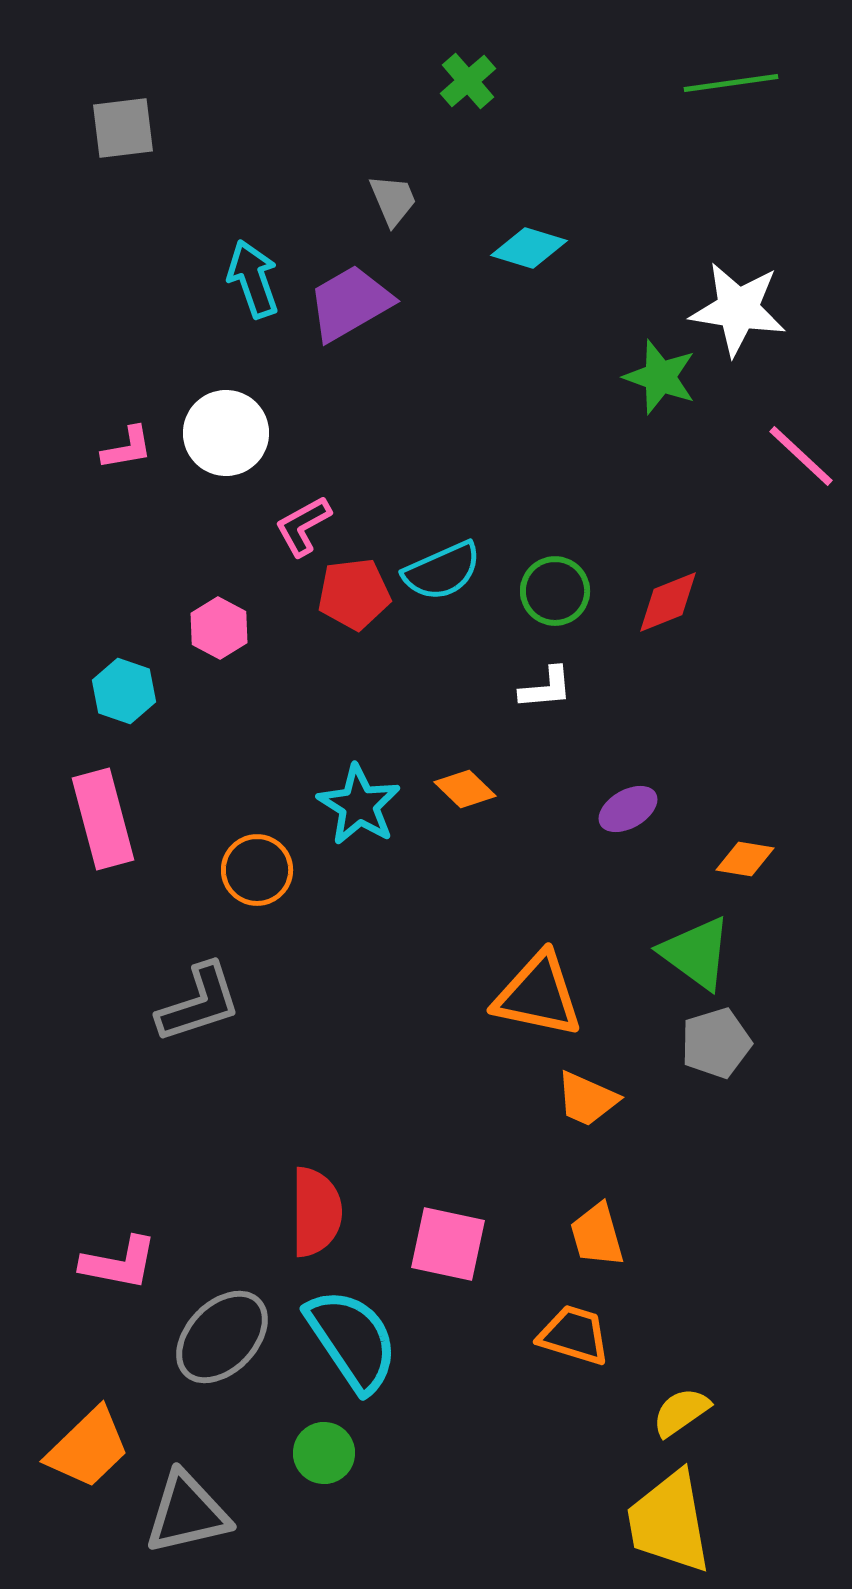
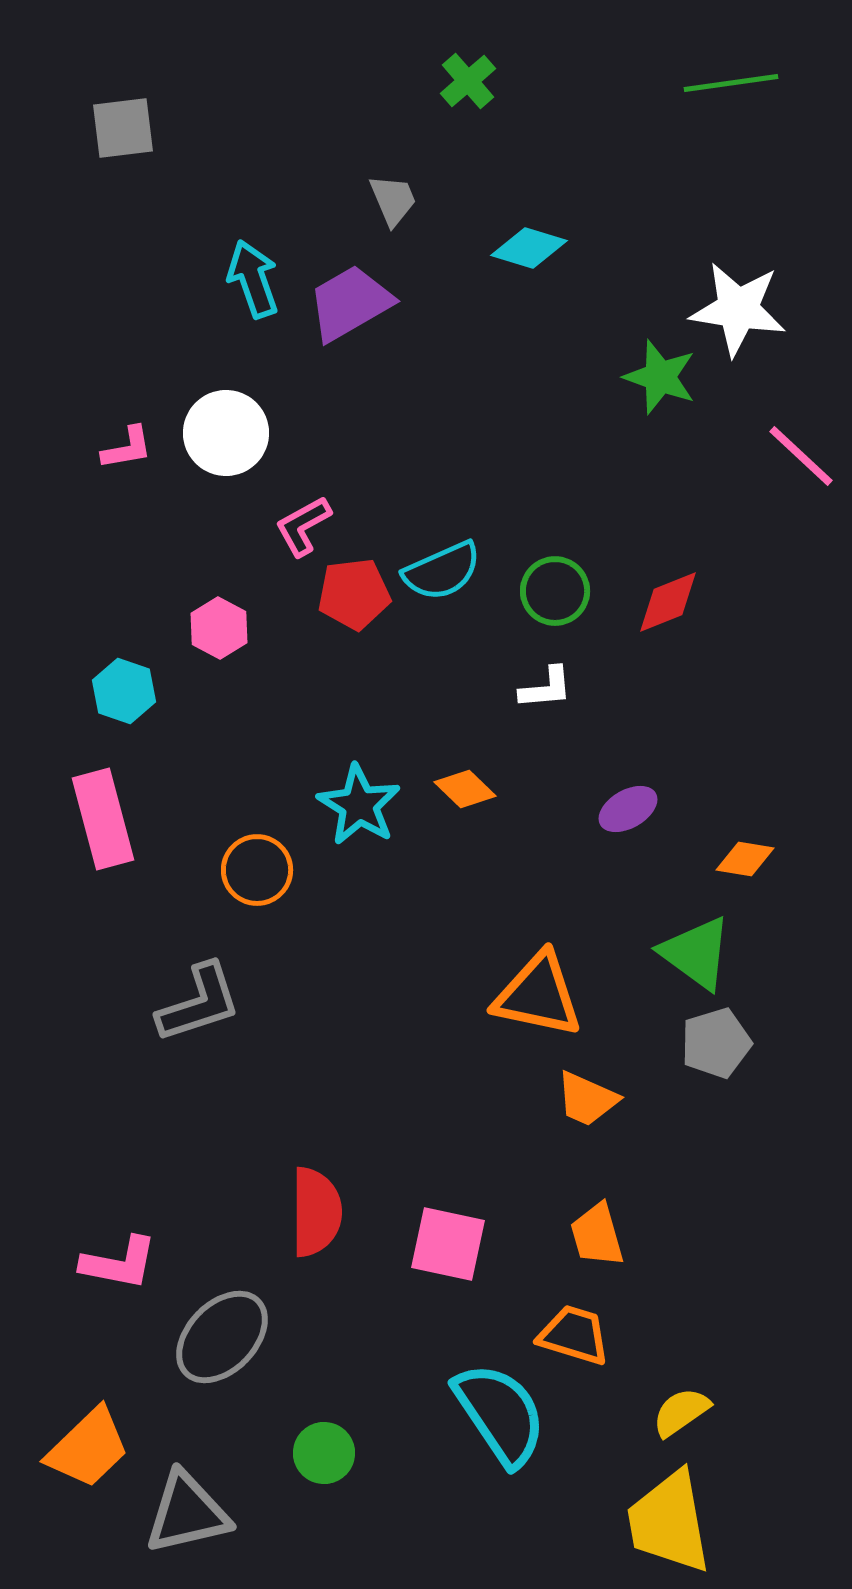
cyan semicircle at (352, 1340): moved 148 px right, 74 px down
